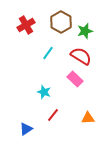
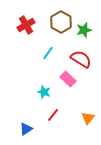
green star: moved 1 px left, 1 px up
red semicircle: moved 3 px down
pink rectangle: moved 7 px left
orange triangle: rotated 48 degrees counterclockwise
